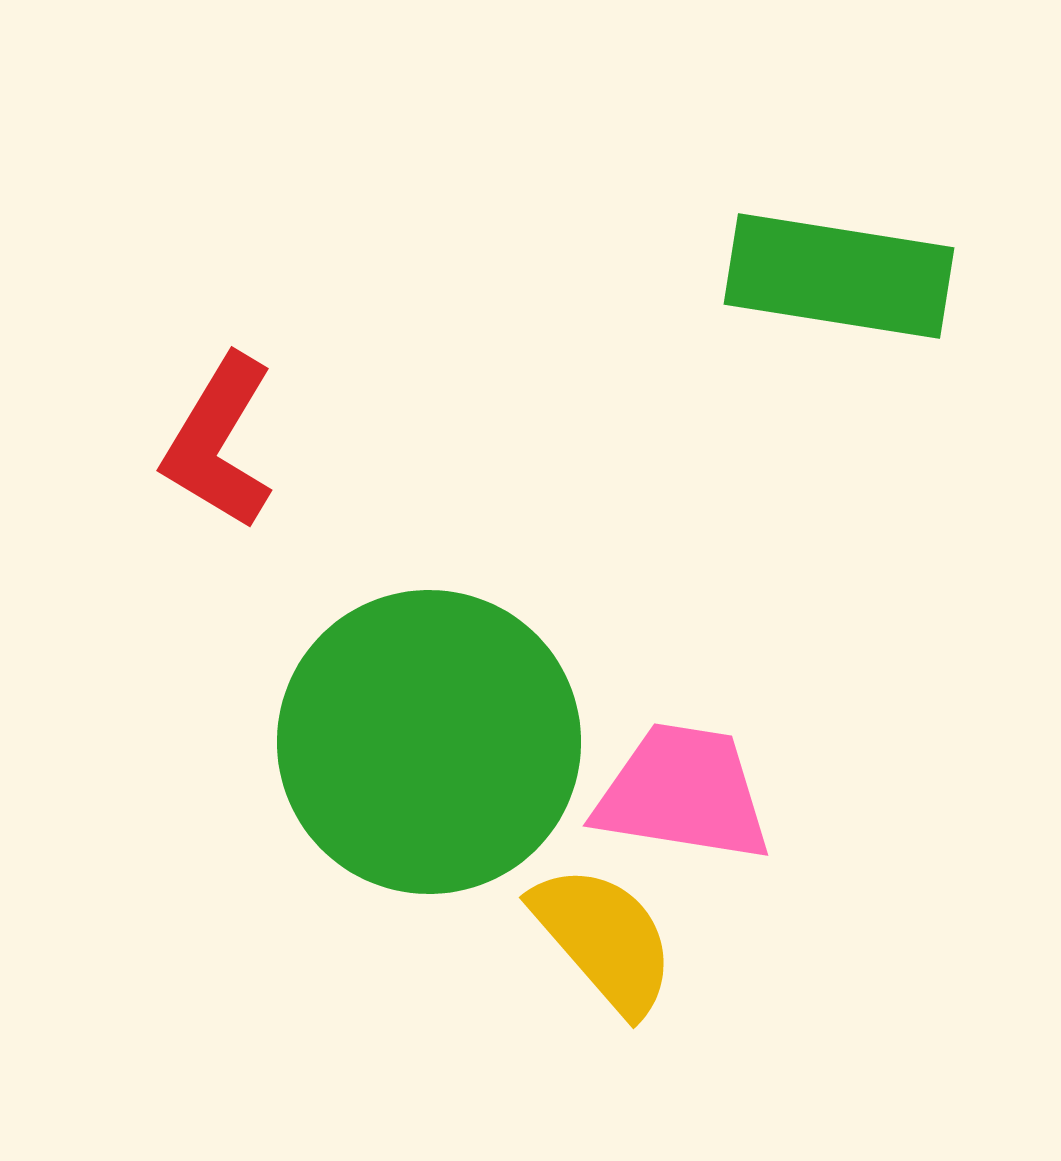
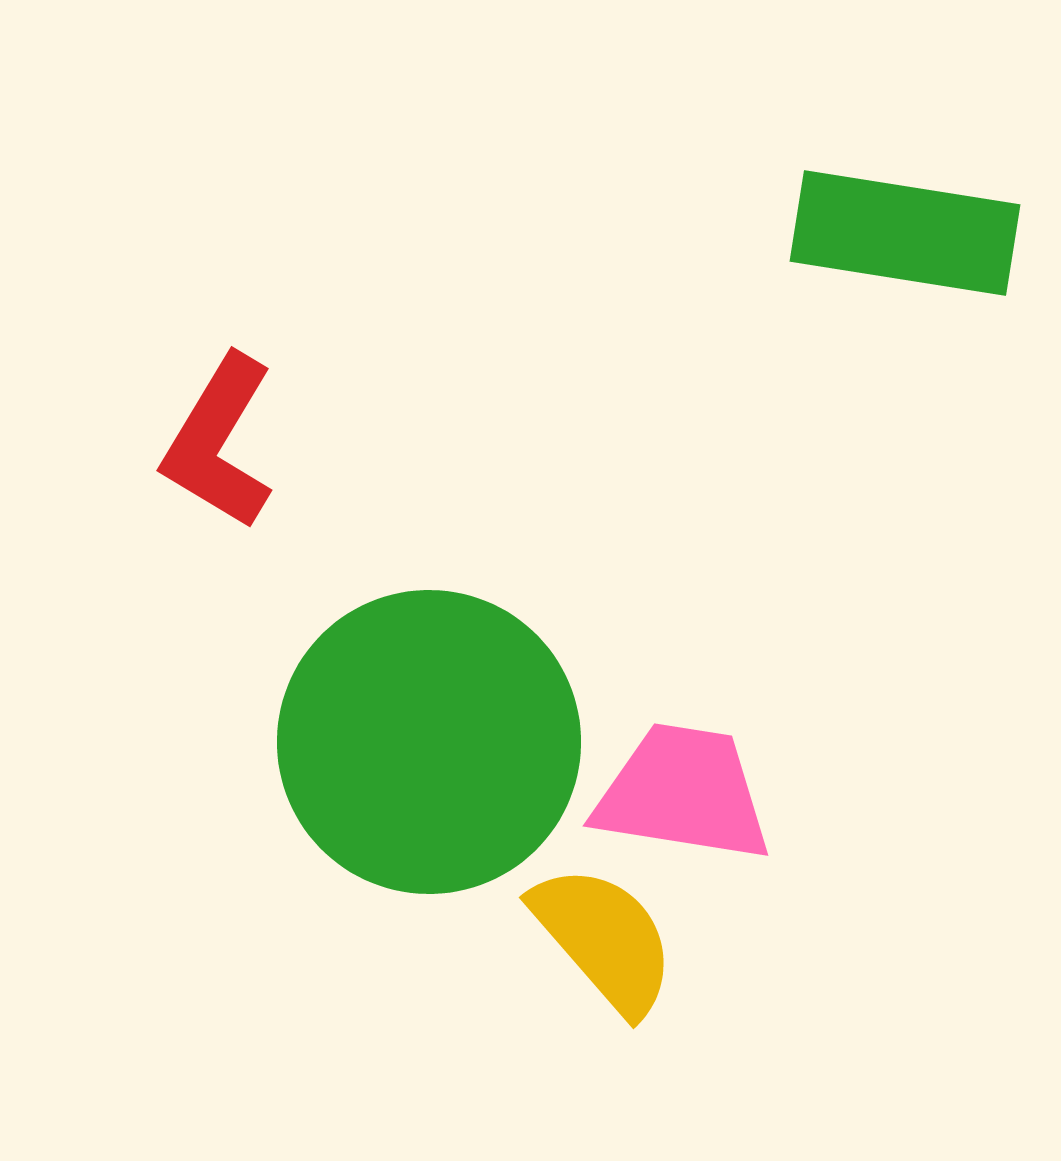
green rectangle: moved 66 px right, 43 px up
